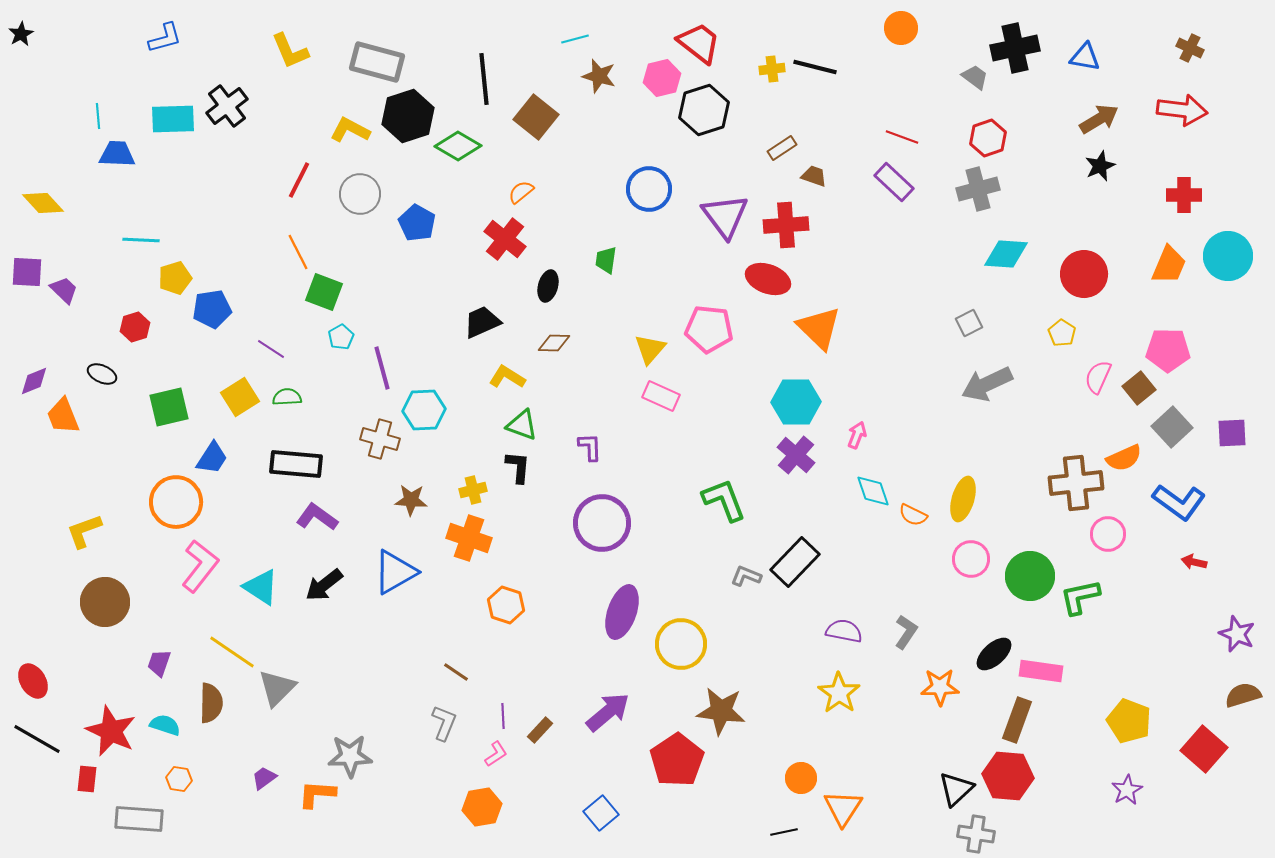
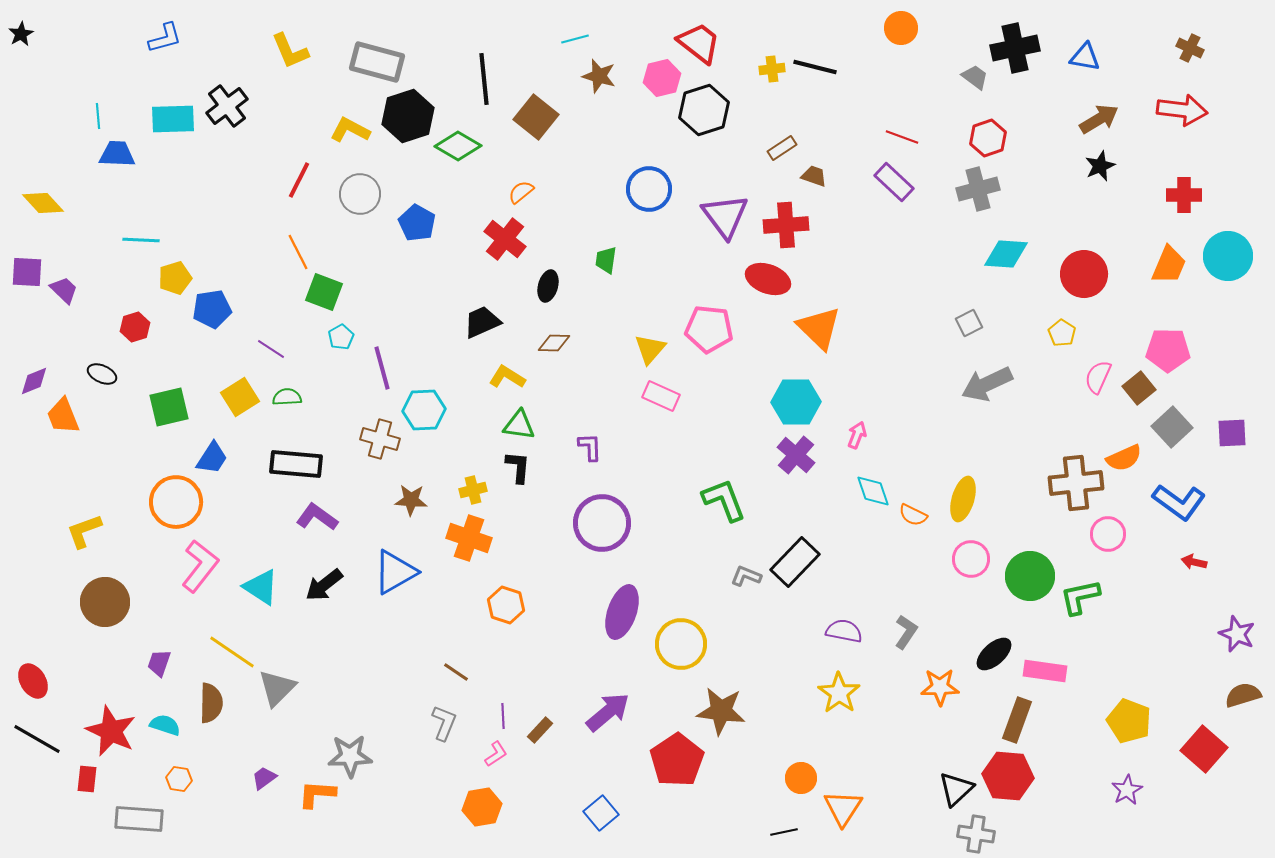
green triangle at (522, 425): moved 3 px left; rotated 12 degrees counterclockwise
pink rectangle at (1041, 671): moved 4 px right
